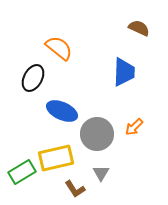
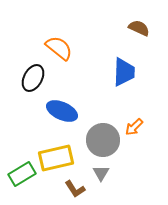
gray circle: moved 6 px right, 6 px down
green rectangle: moved 2 px down
